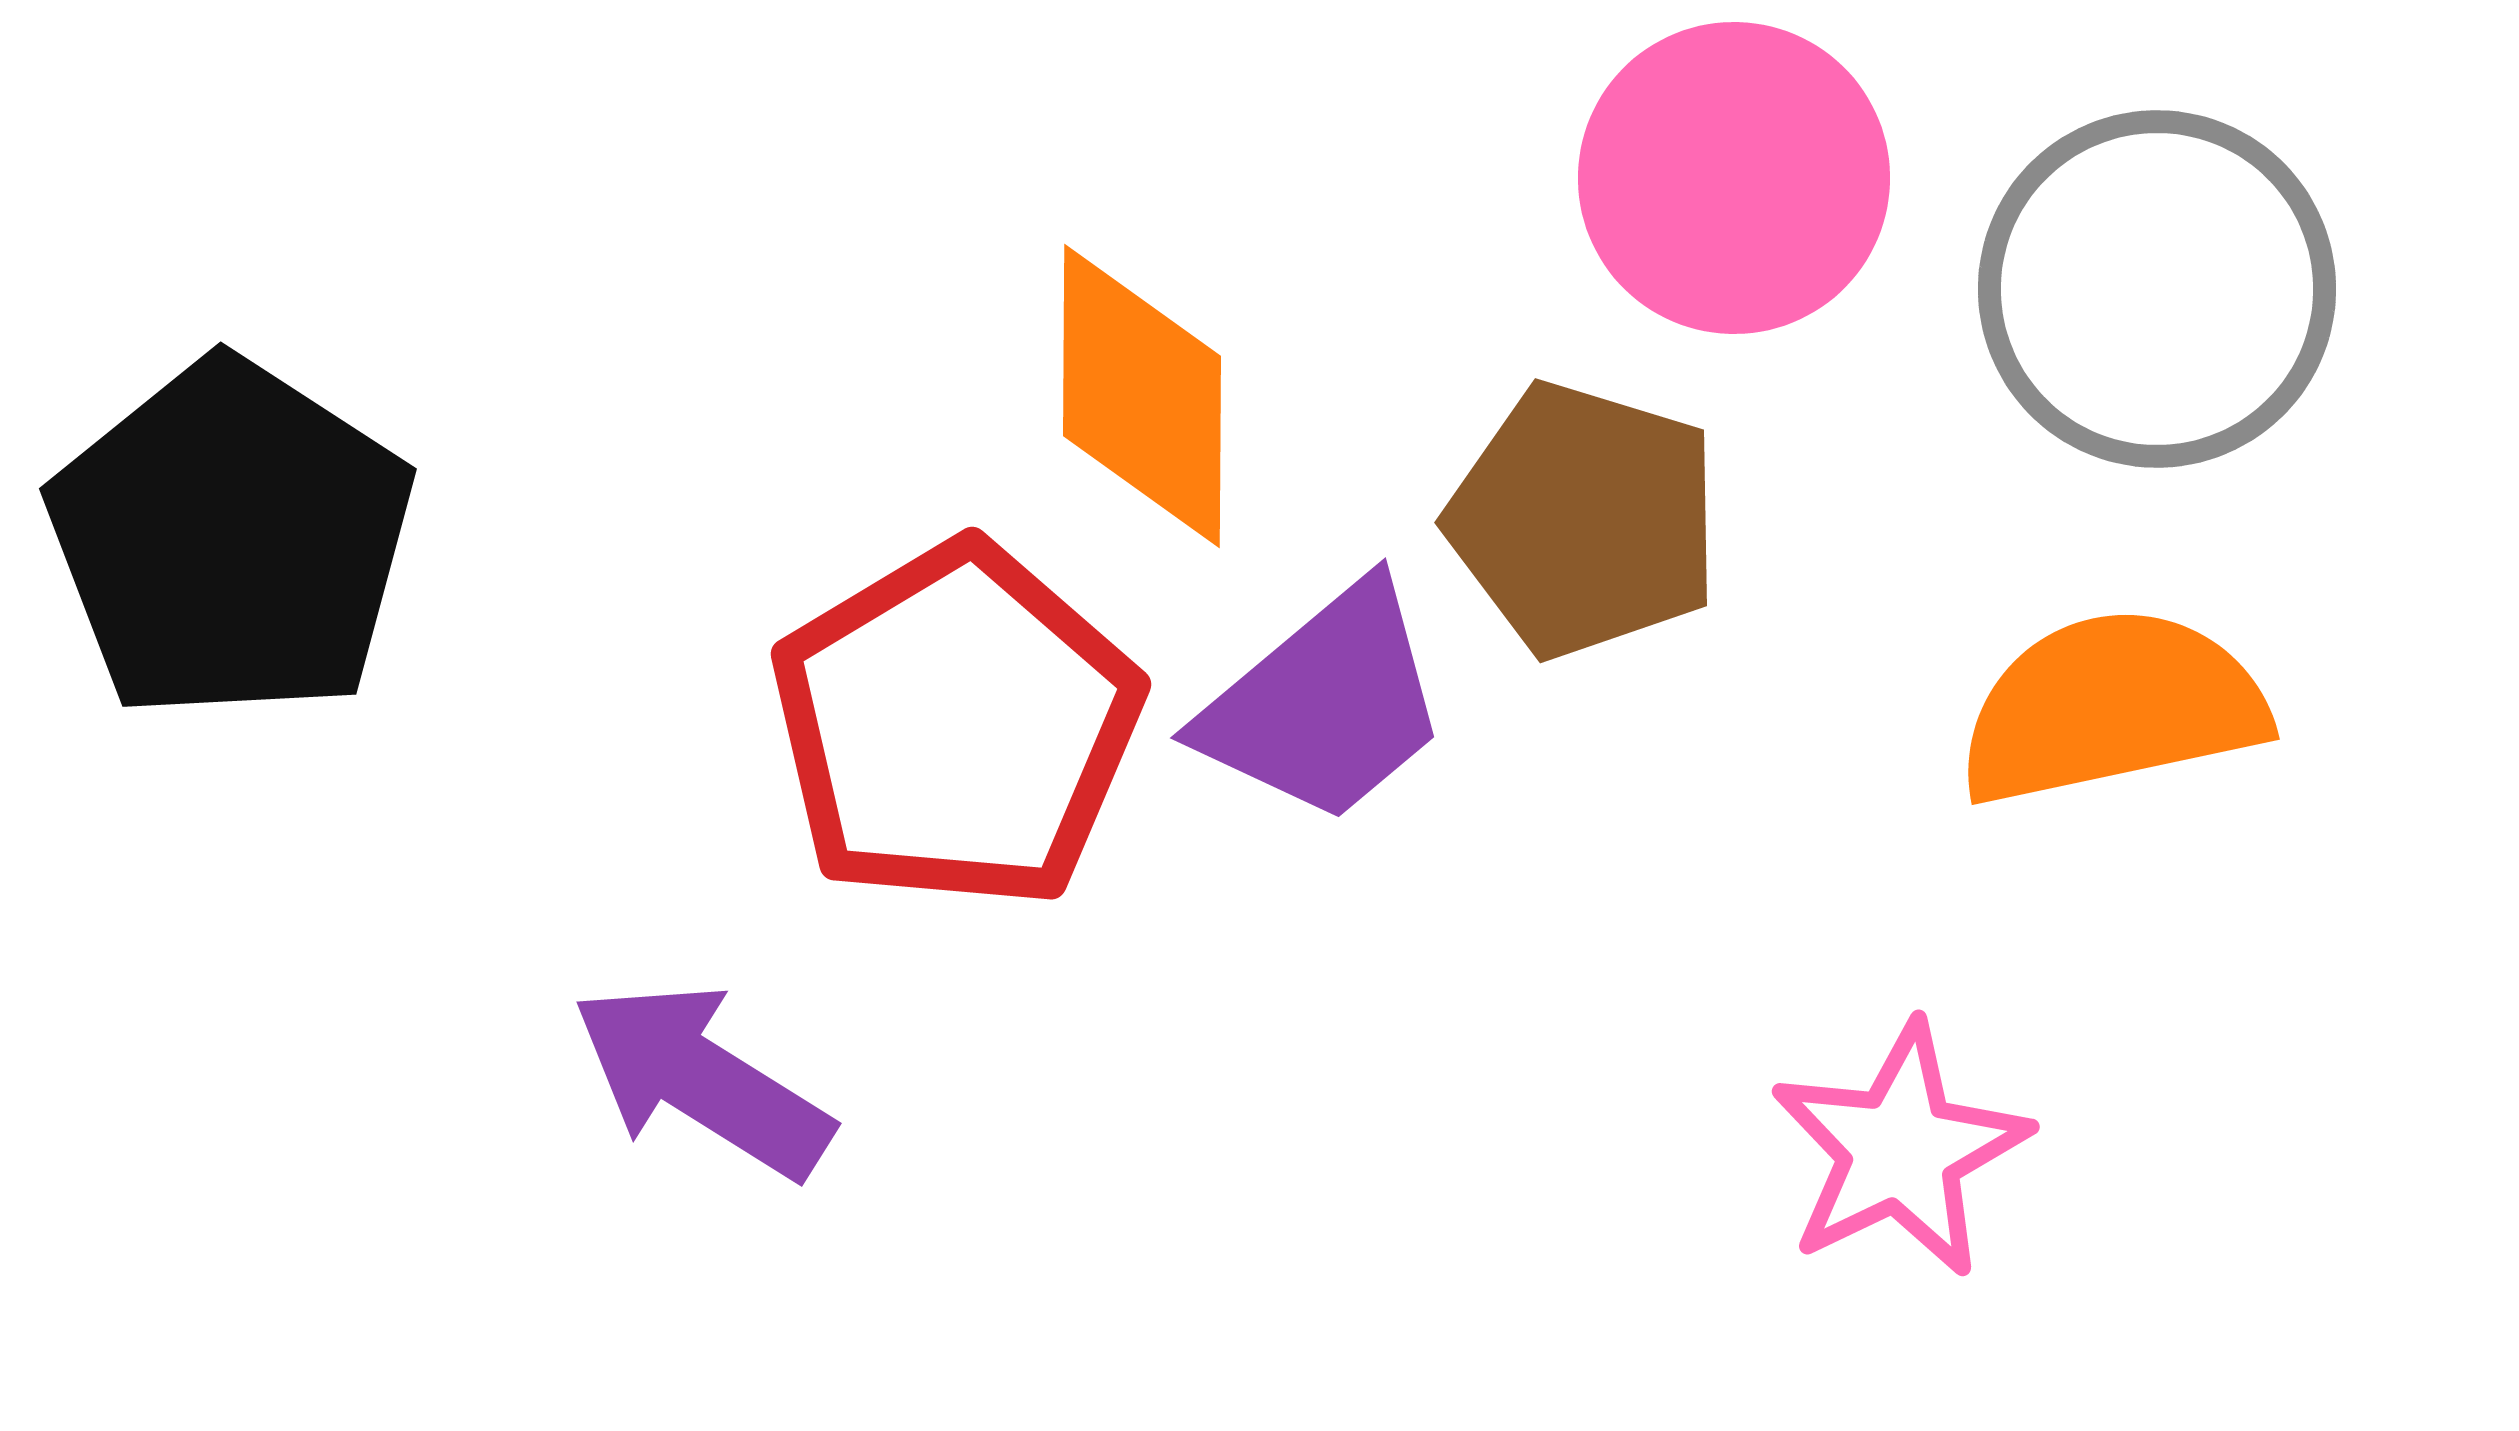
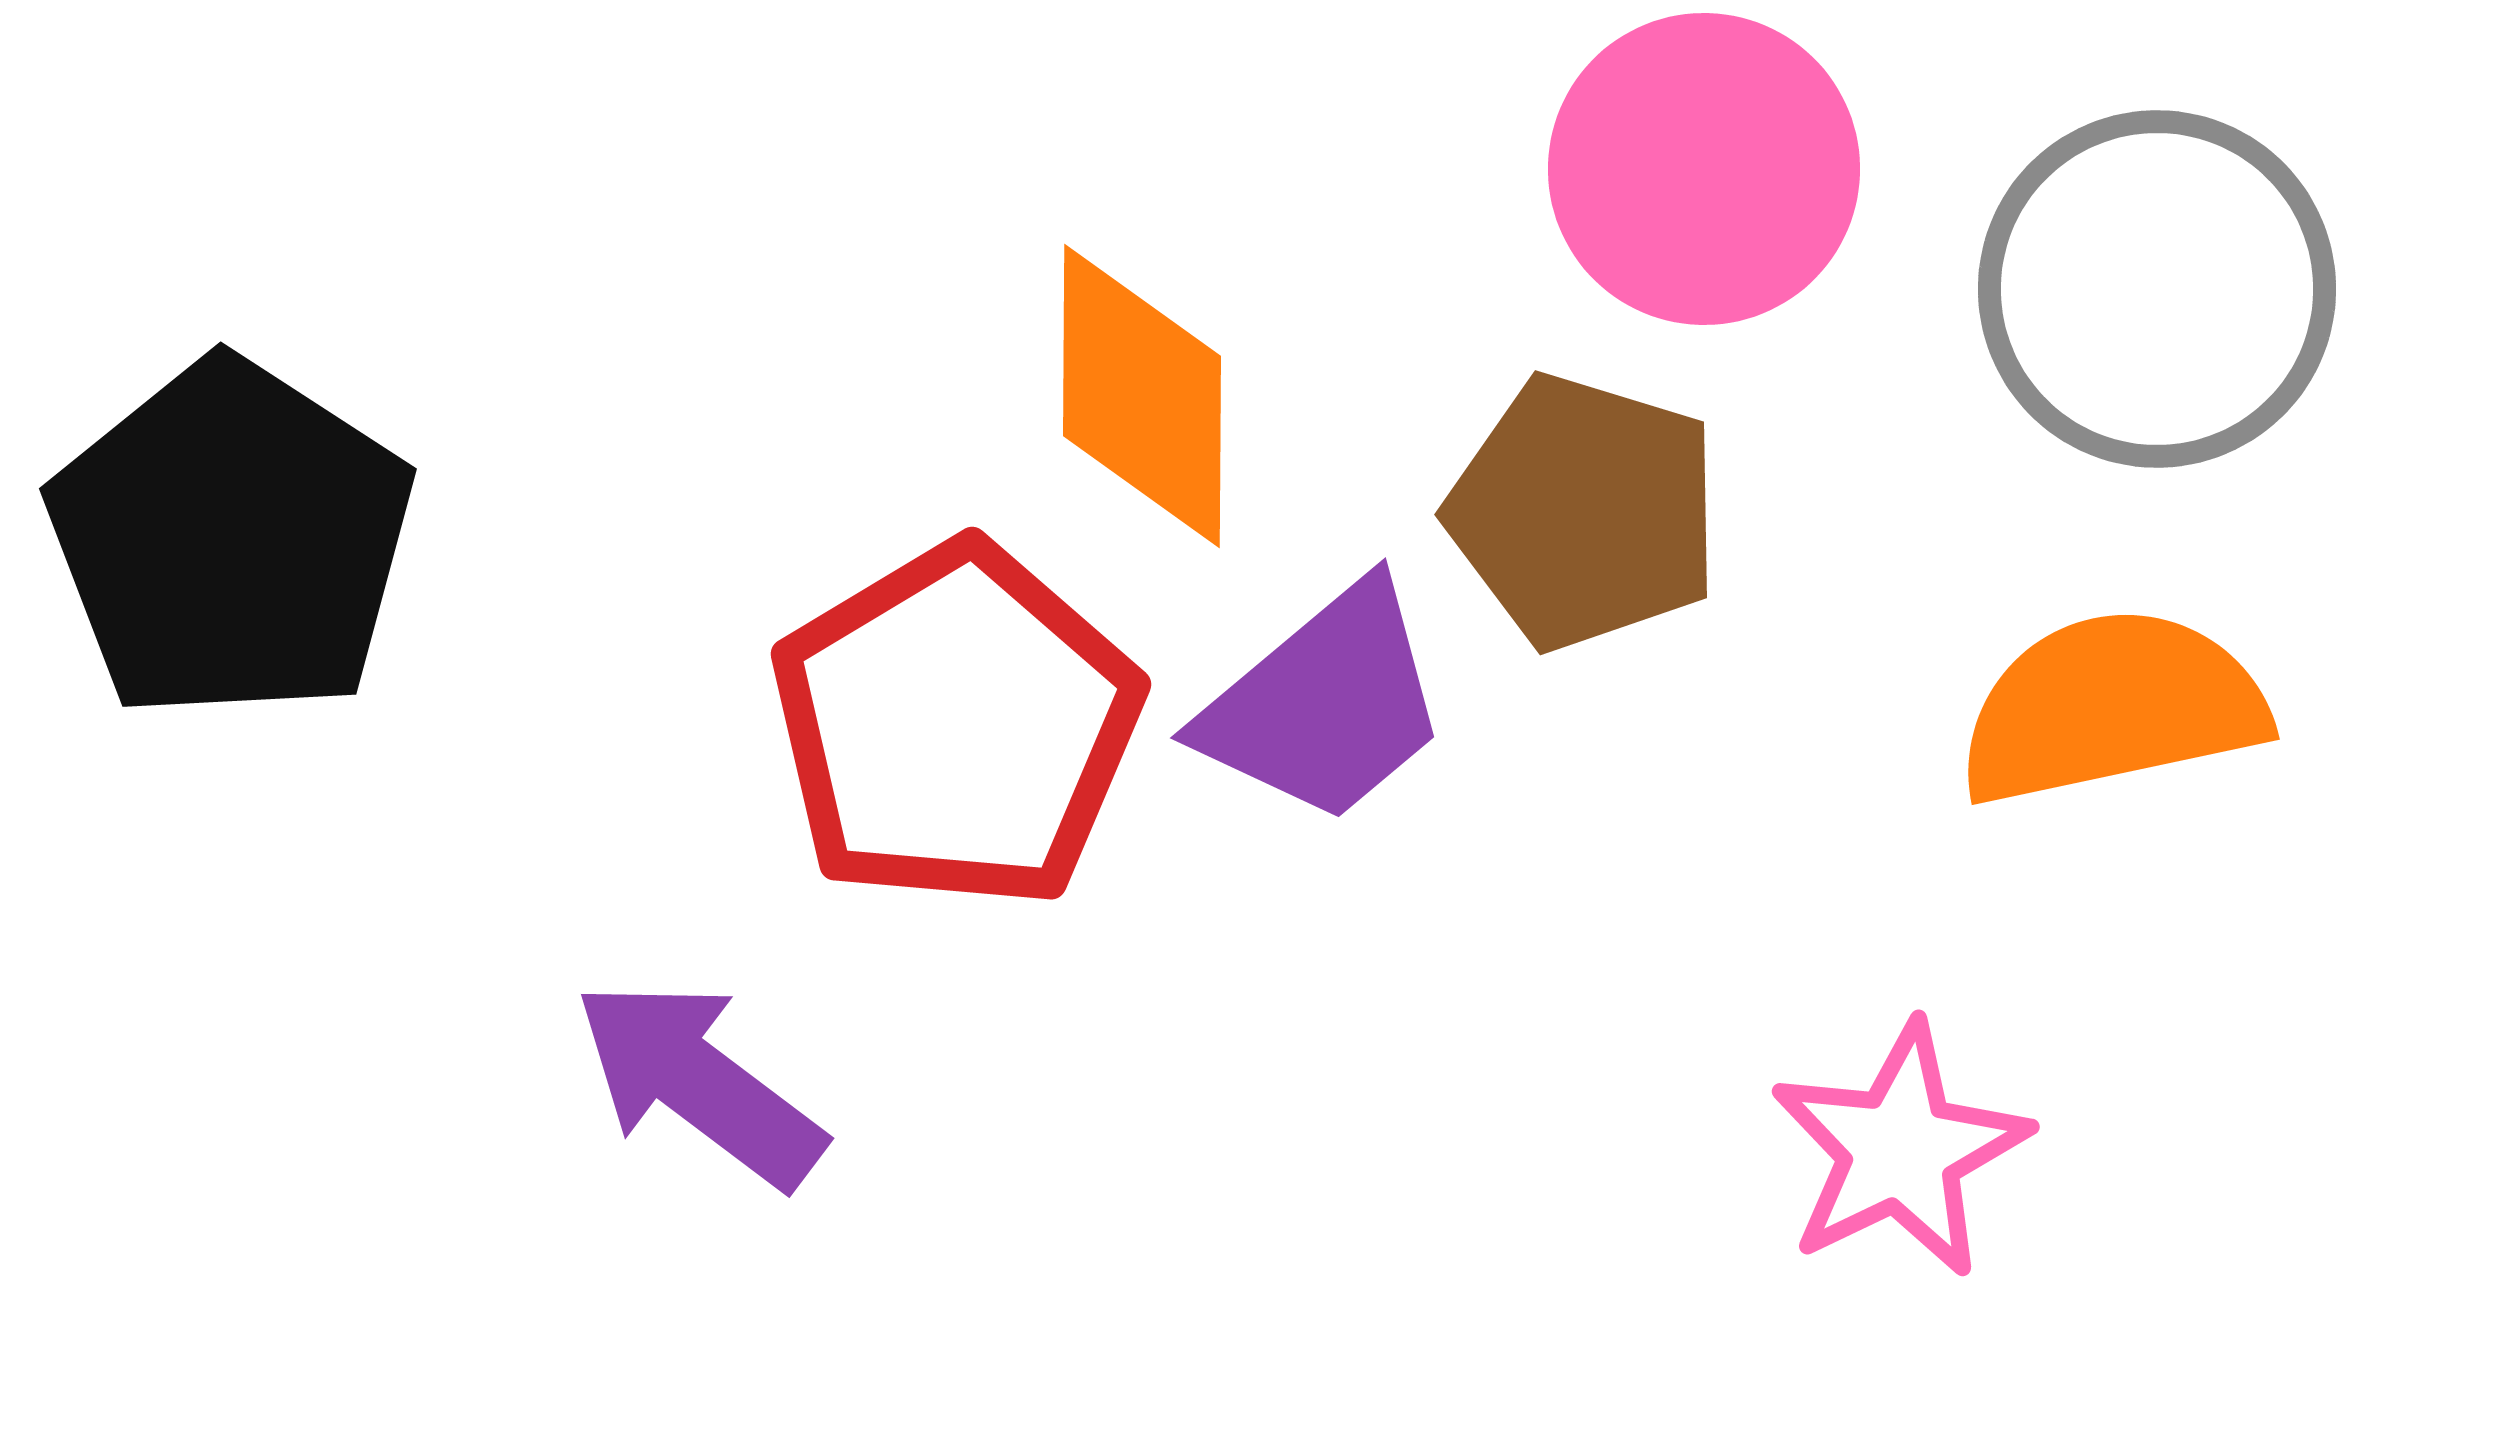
pink circle: moved 30 px left, 9 px up
brown pentagon: moved 8 px up
purple arrow: moved 3 px left, 3 px down; rotated 5 degrees clockwise
